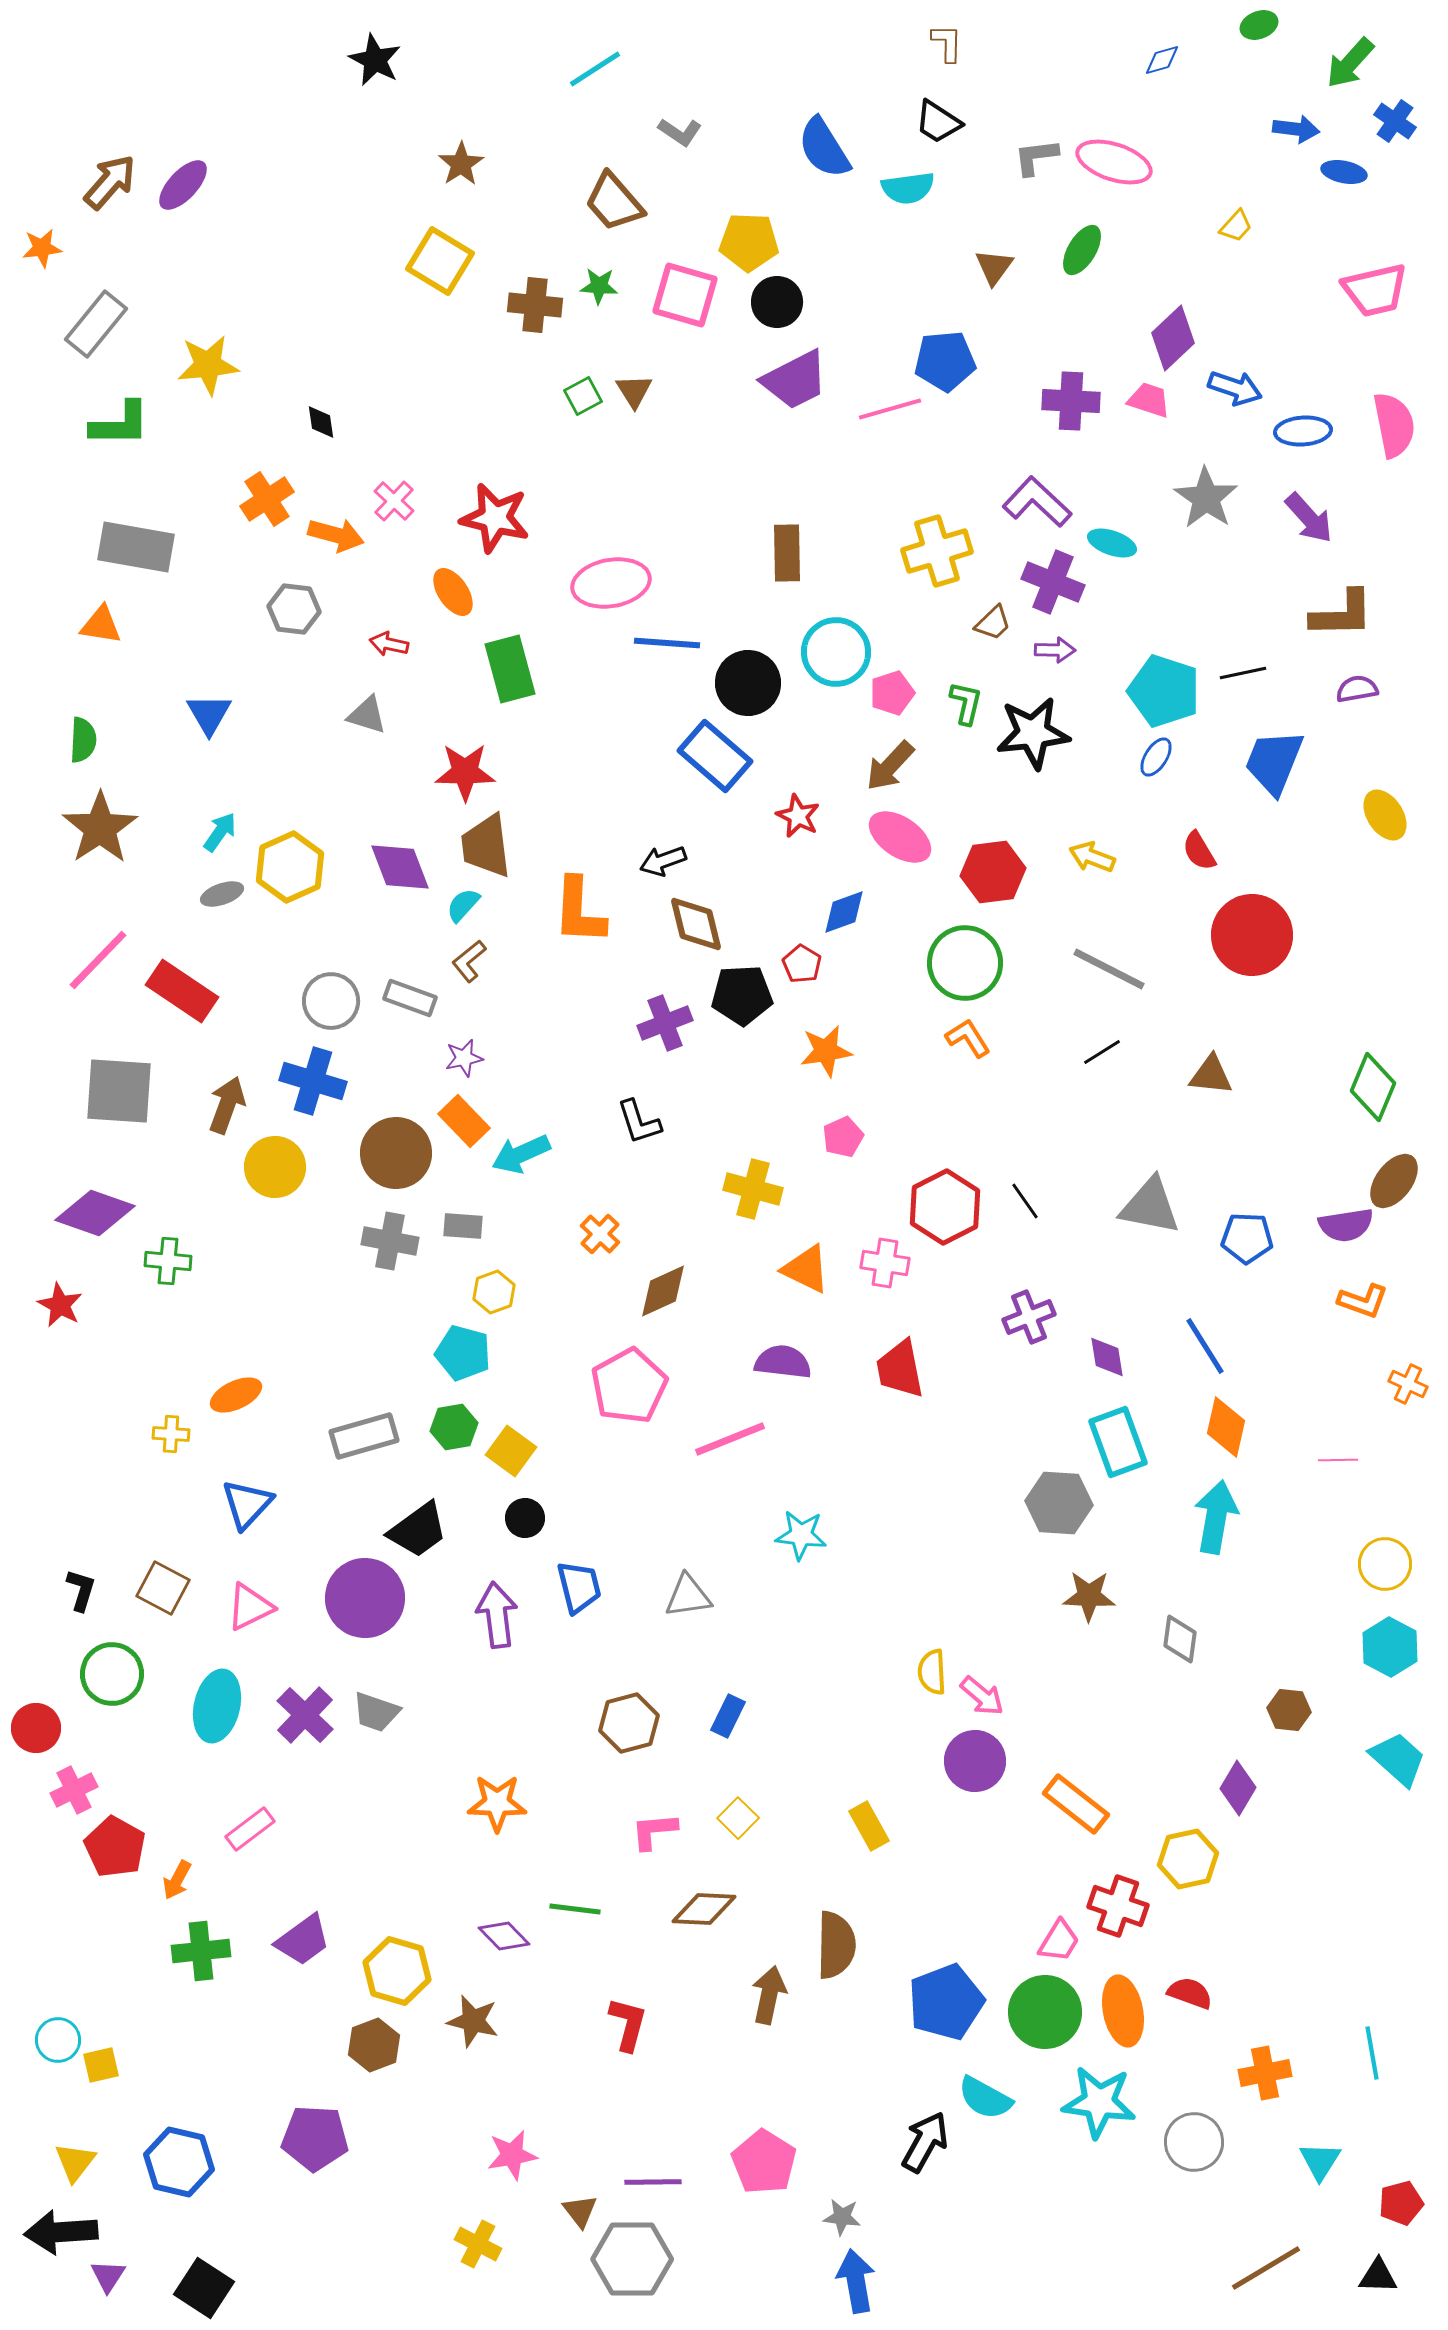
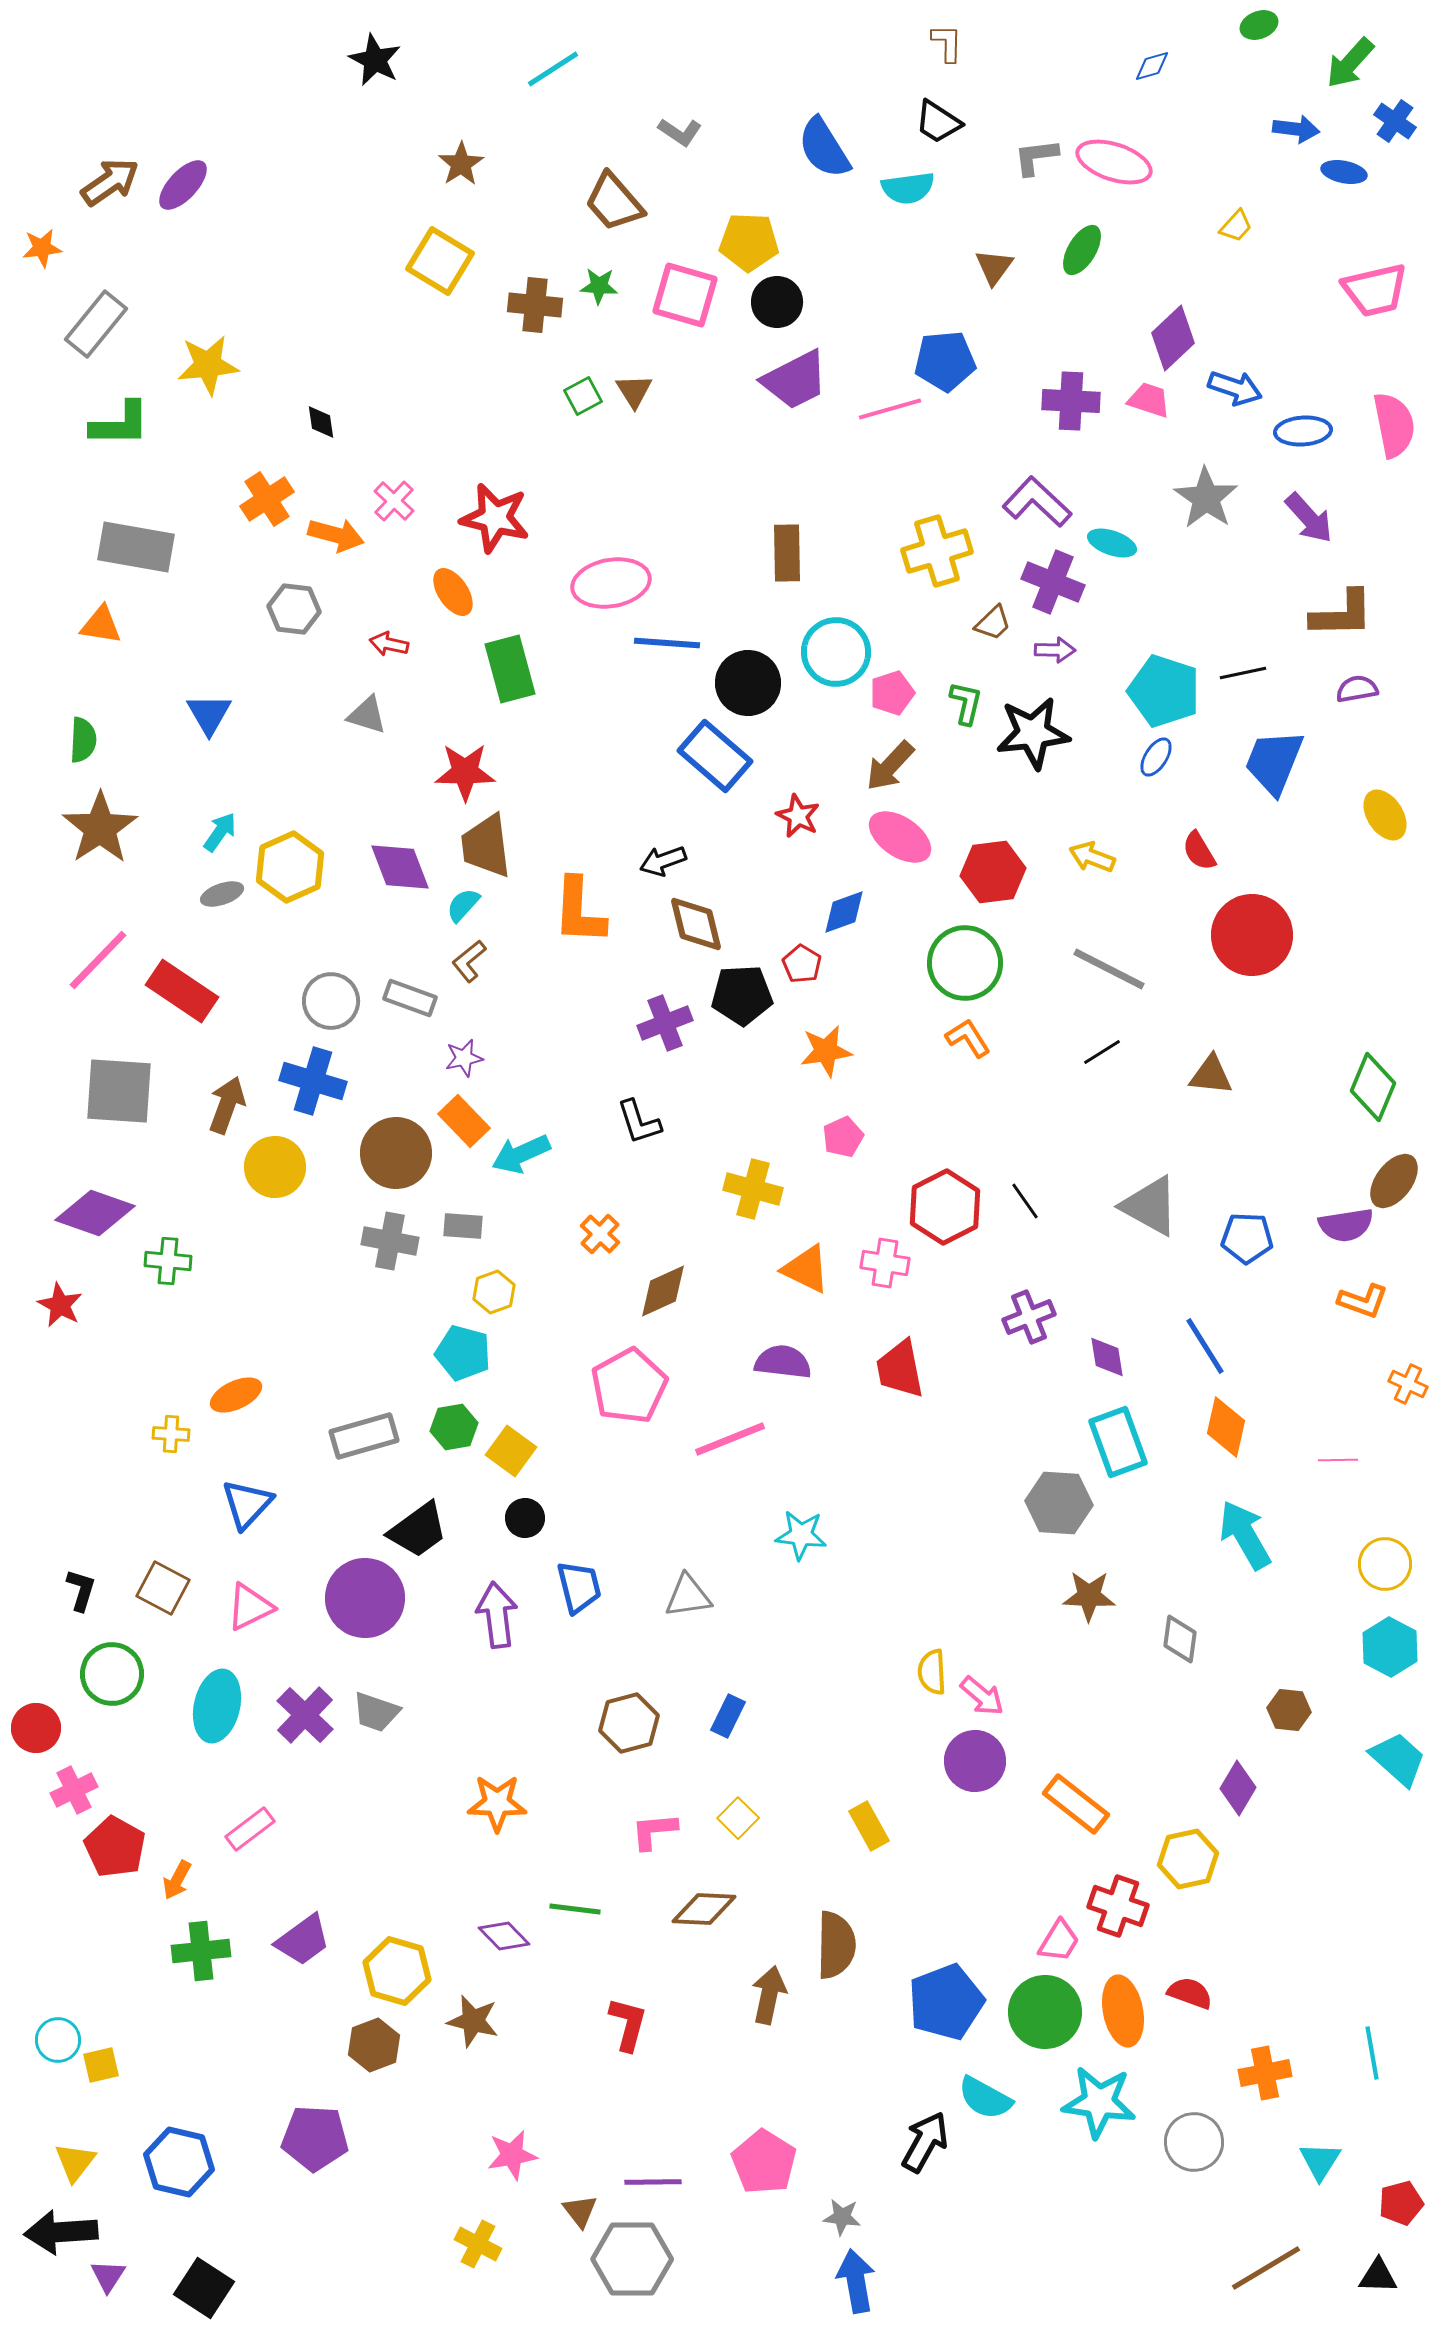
blue diamond at (1162, 60): moved 10 px left, 6 px down
cyan line at (595, 69): moved 42 px left
brown arrow at (110, 182): rotated 14 degrees clockwise
gray triangle at (1150, 1206): rotated 18 degrees clockwise
cyan arrow at (1216, 1517): moved 29 px right, 18 px down; rotated 40 degrees counterclockwise
